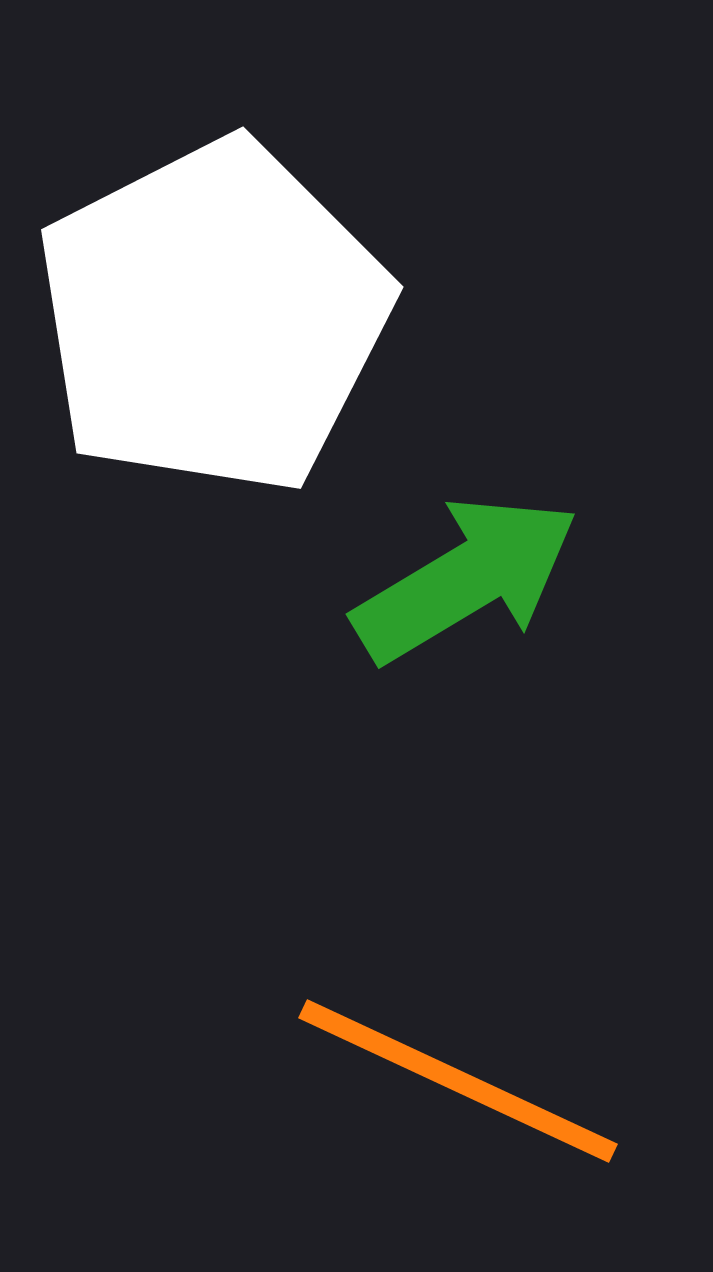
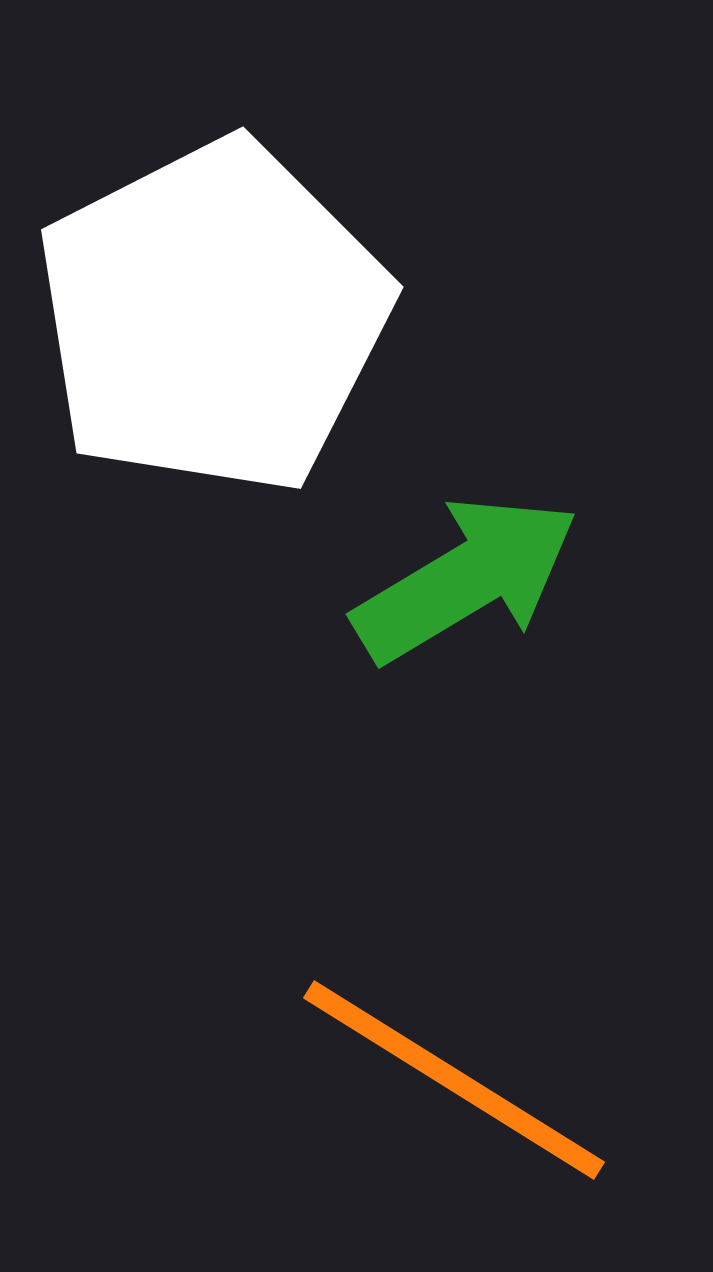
orange line: moved 4 px left, 1 px up; rotated 7 degrees clockwise
